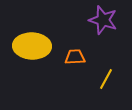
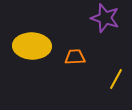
purple star: moved 2 px right, 2 px up
yellow line: moved 10 px right
